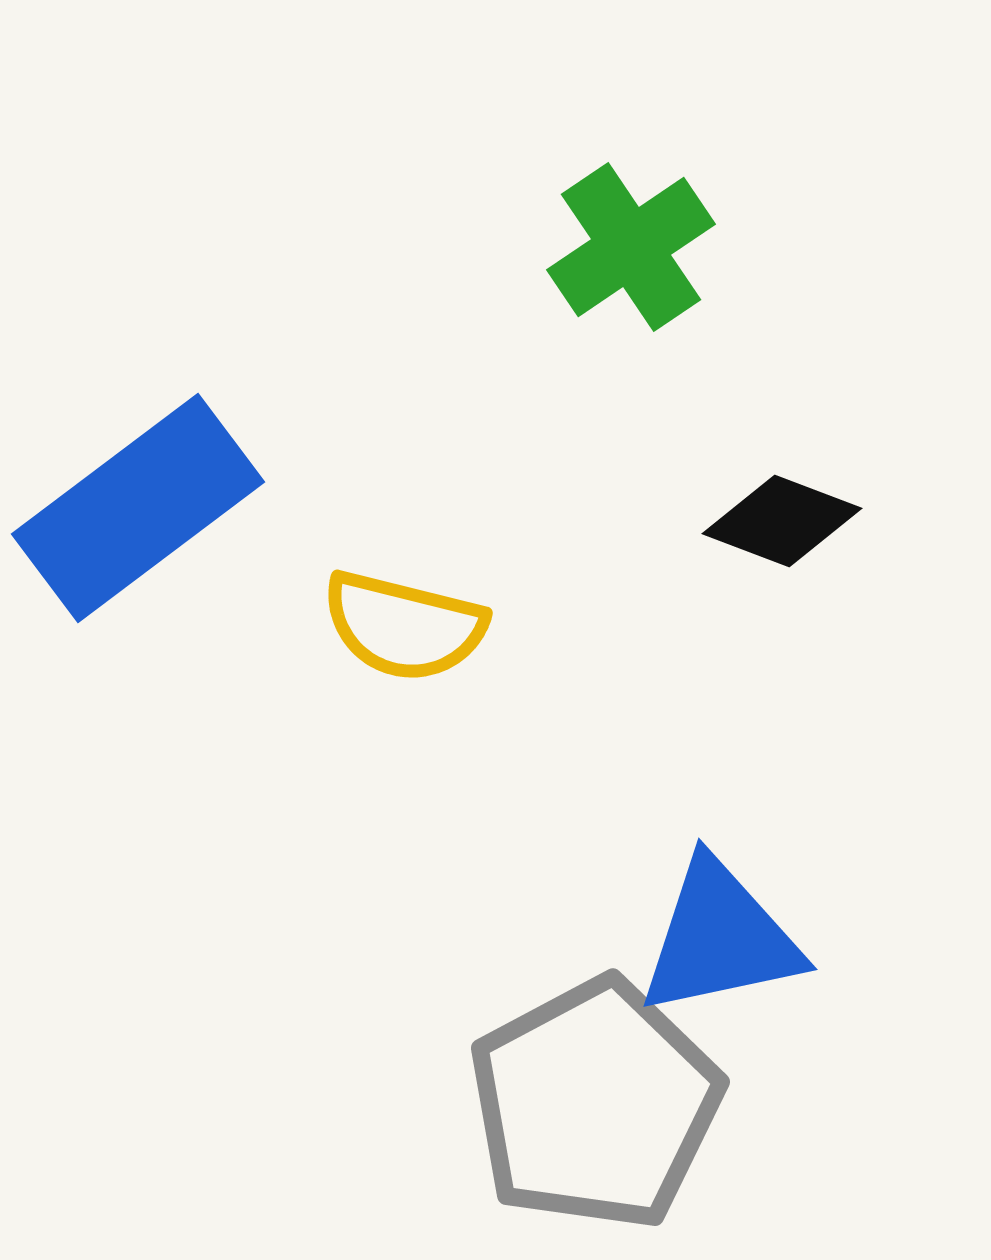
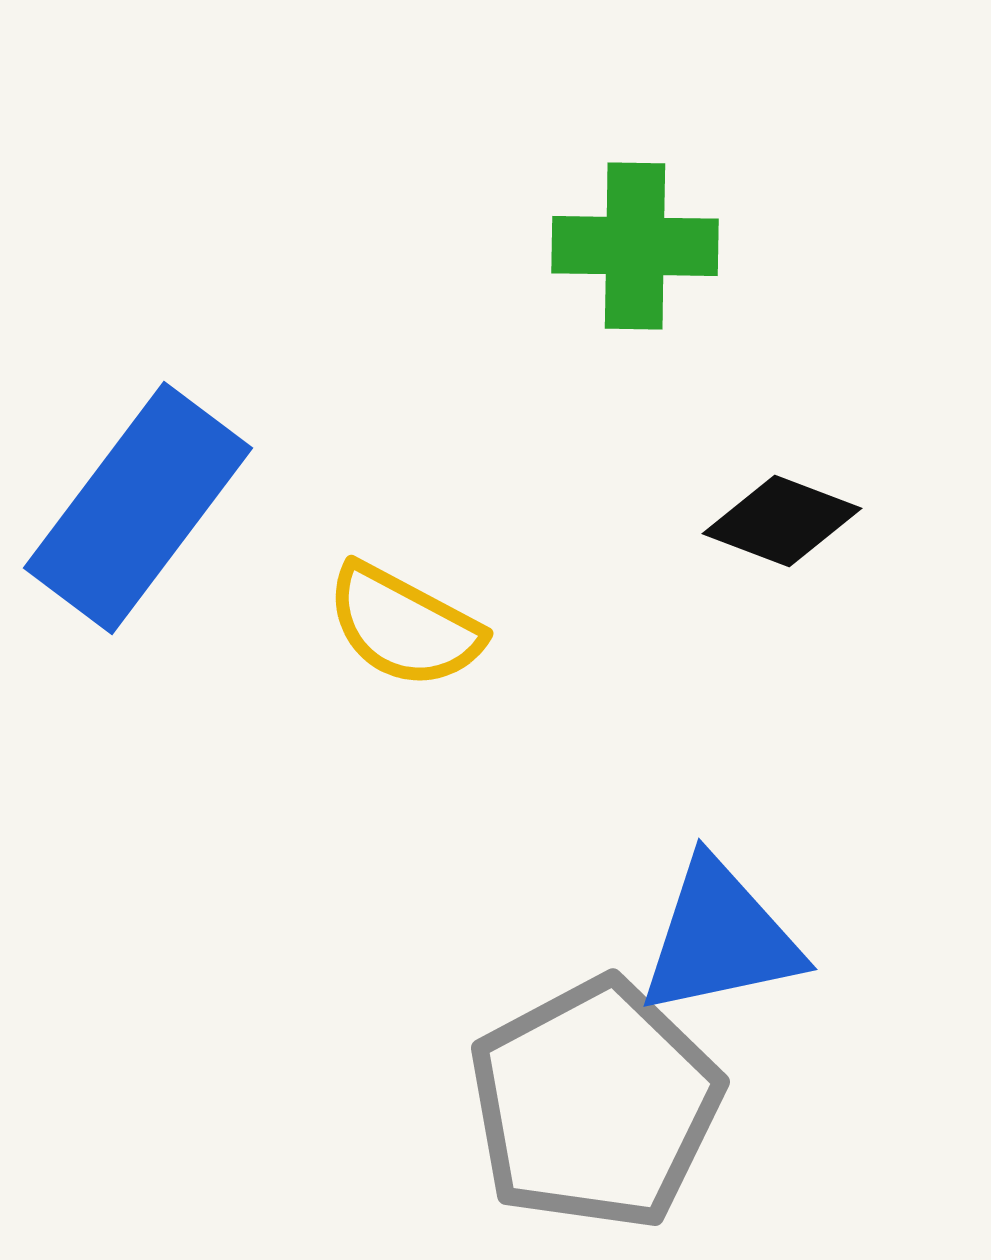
green cross: moved 4 px right, 1 px up; rotated 35 degrees clockwise
blue rectangle: rotated 16 degrees counterclockwise
yellow semicircle: rotated 14 degrees clockwise
